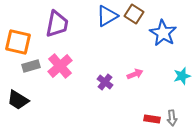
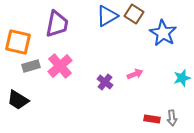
cyan star: moved 2 px down
